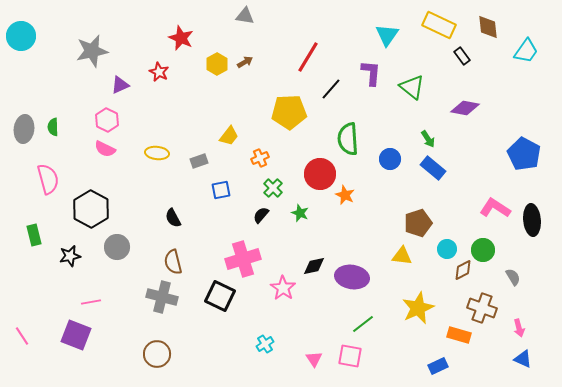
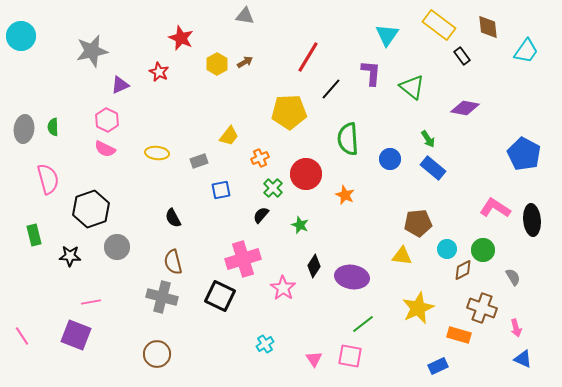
yellow rectangle at (439, 25): rotated 12 degrees clockwise
red circle at (320, 174): moved 14 px left
black hexagon at (91, 209): rotated 12 degrees clockwise
green star at (300, 213): moved 12 px down
brown pentagon at (418, 223): rotated 12 degrees clockwise
black star at (70, 256): rotated 15 degrees clockwise
black diamond at (314, 266): rotated 45 degrees counterclockwise
pink arrow at (519, 328): moved 3 px left
